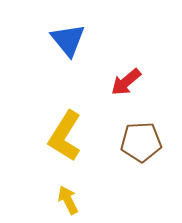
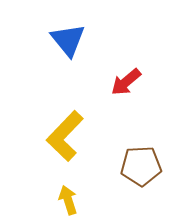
yellow L-shape: rotated 12 degrees clockwise
brown pentagon: moved 24 px down
yellow arrow: rotated 8 degrees clockwise
